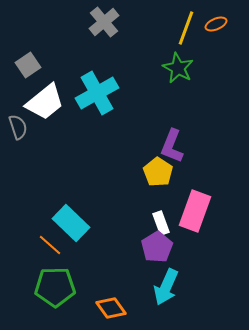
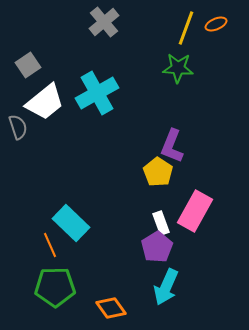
green star: rotated 24 degrees counterclockwise
pink rectangle: rotated 9 degrees clockwise
orange line: rotated 25 degrees clockwise
